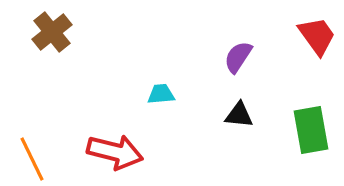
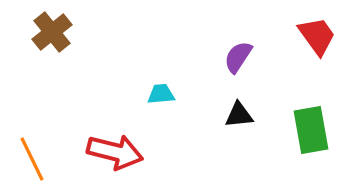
black triangle: rotated 12 degrees counterclockwise
